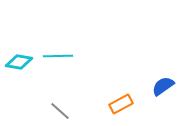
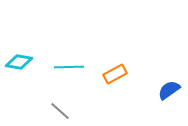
cyan line: moved 11 px right, 11 px down
blue semicircle: moved 6 px right, 4 px down
orange rectangle: moved 6 px left, 30 px up
